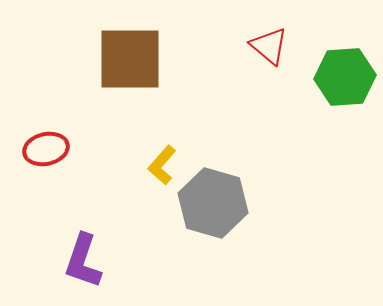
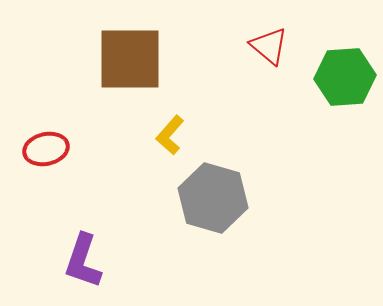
yellow L-shape: moved 8 px right, 30 px up
gray hexagon: moved 5 px up
